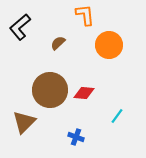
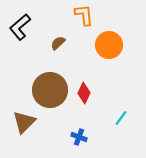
orange L-shape: moved 1 px left
red diamond: rotated 70 degrees counterclockwise
cyan line: moved 4 px right, 2 px down
blue cross: moved 3 px right
